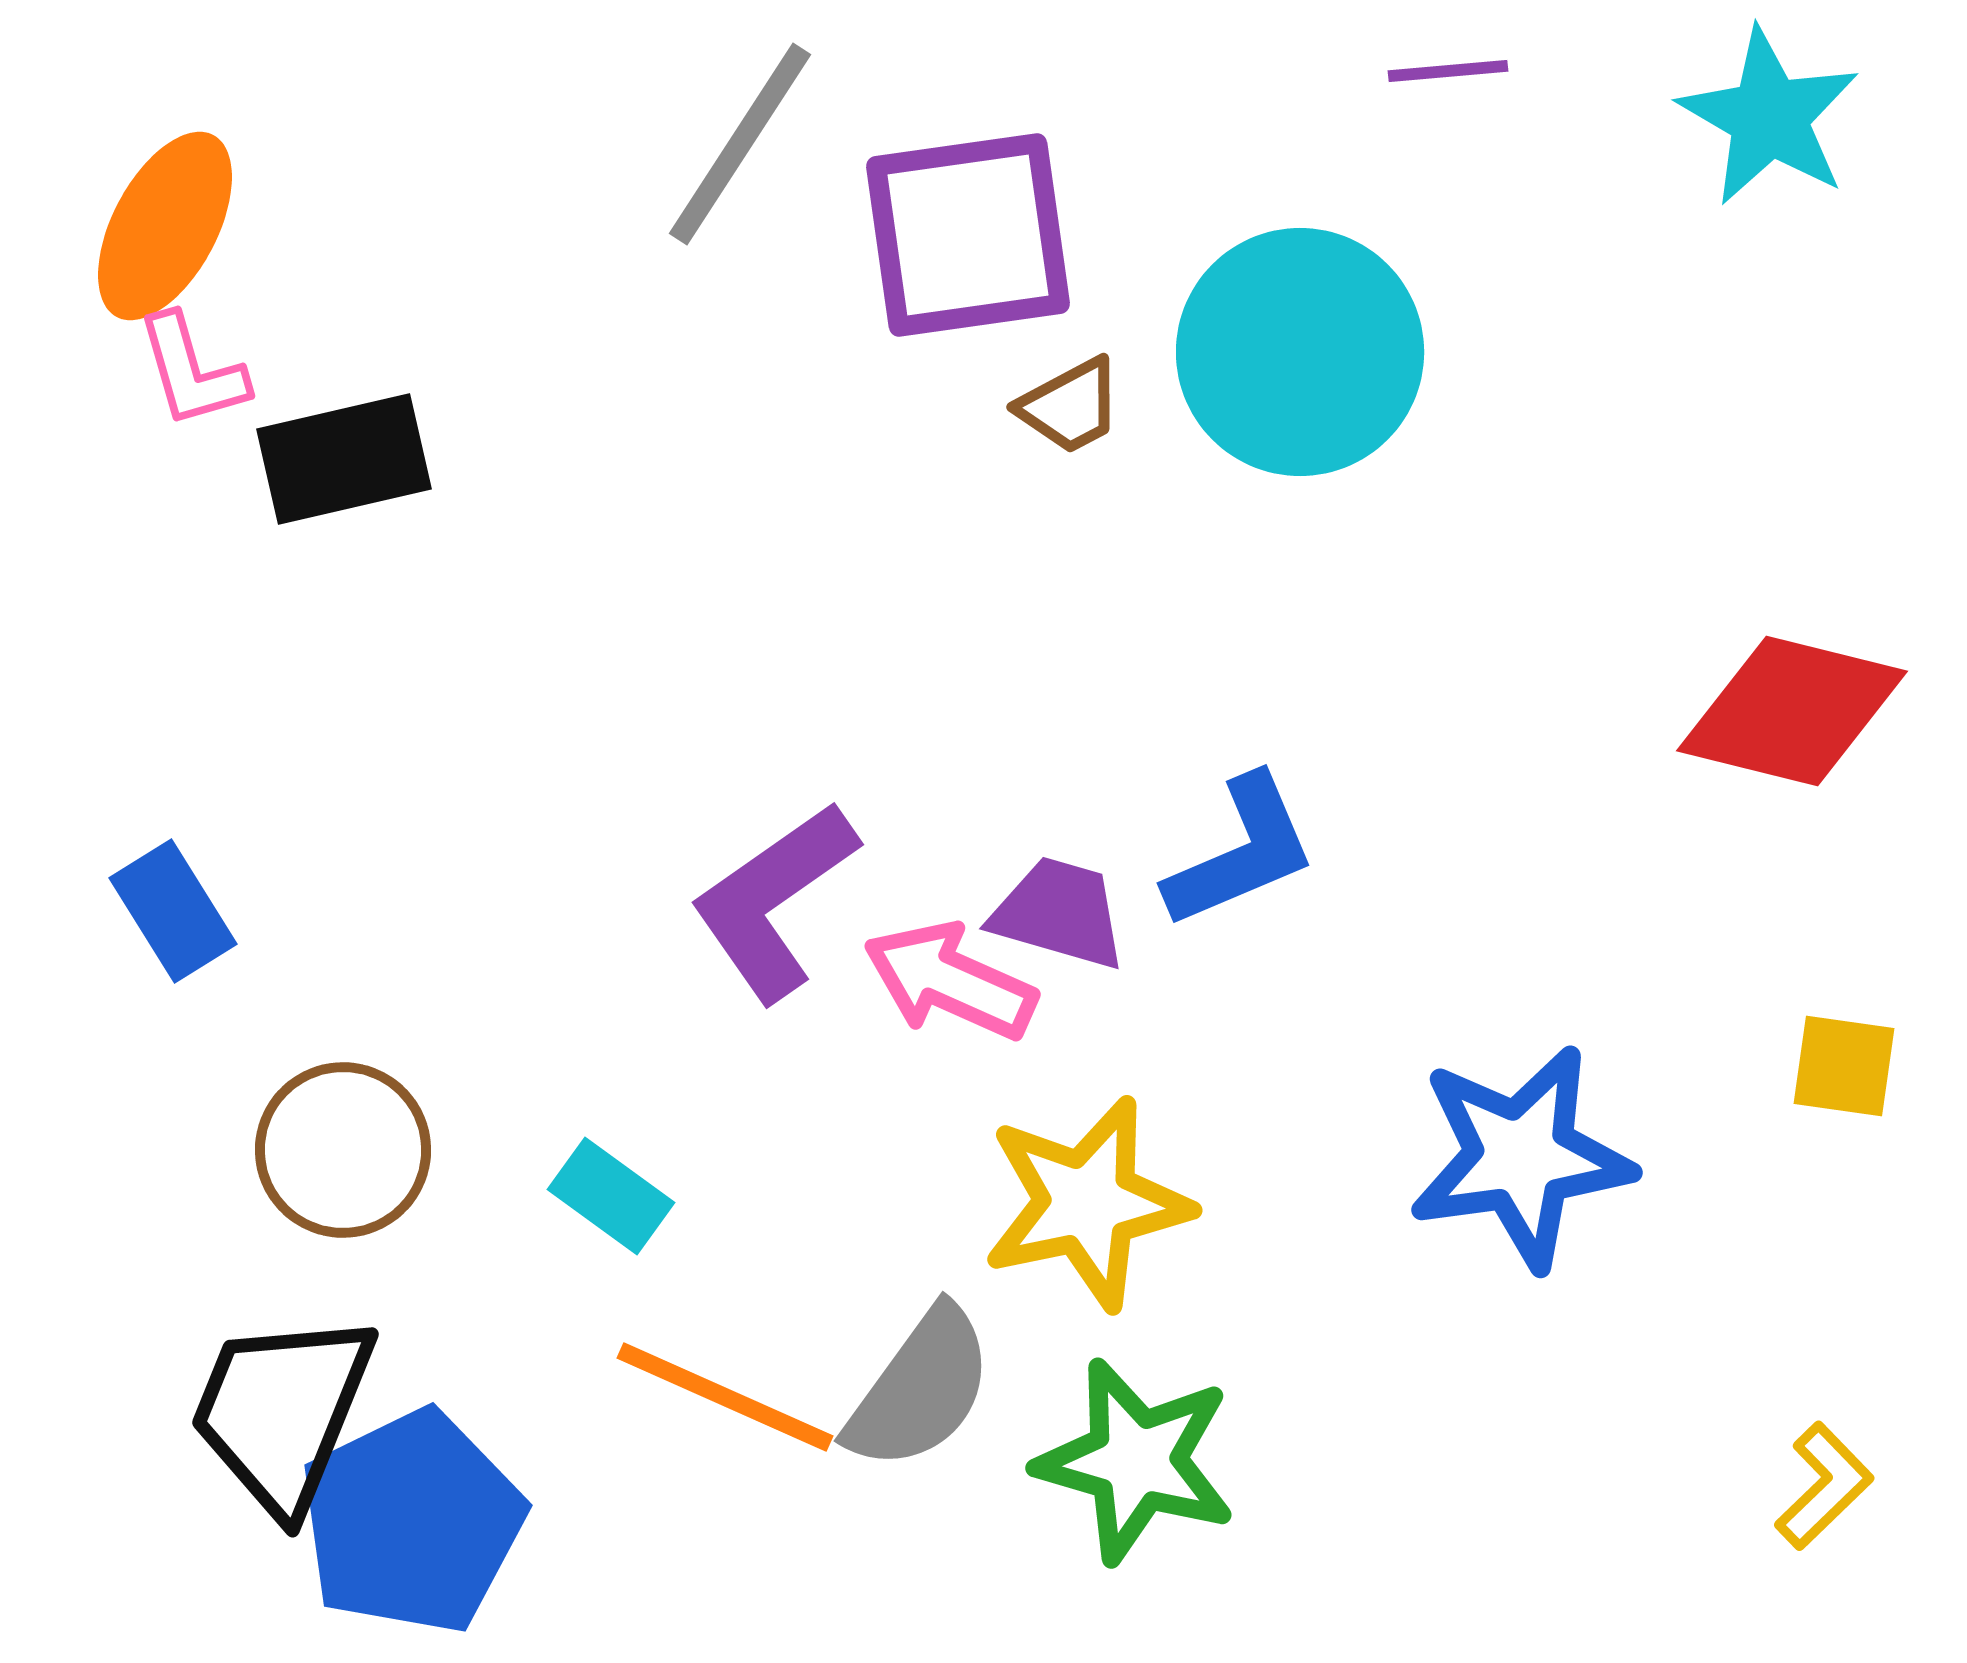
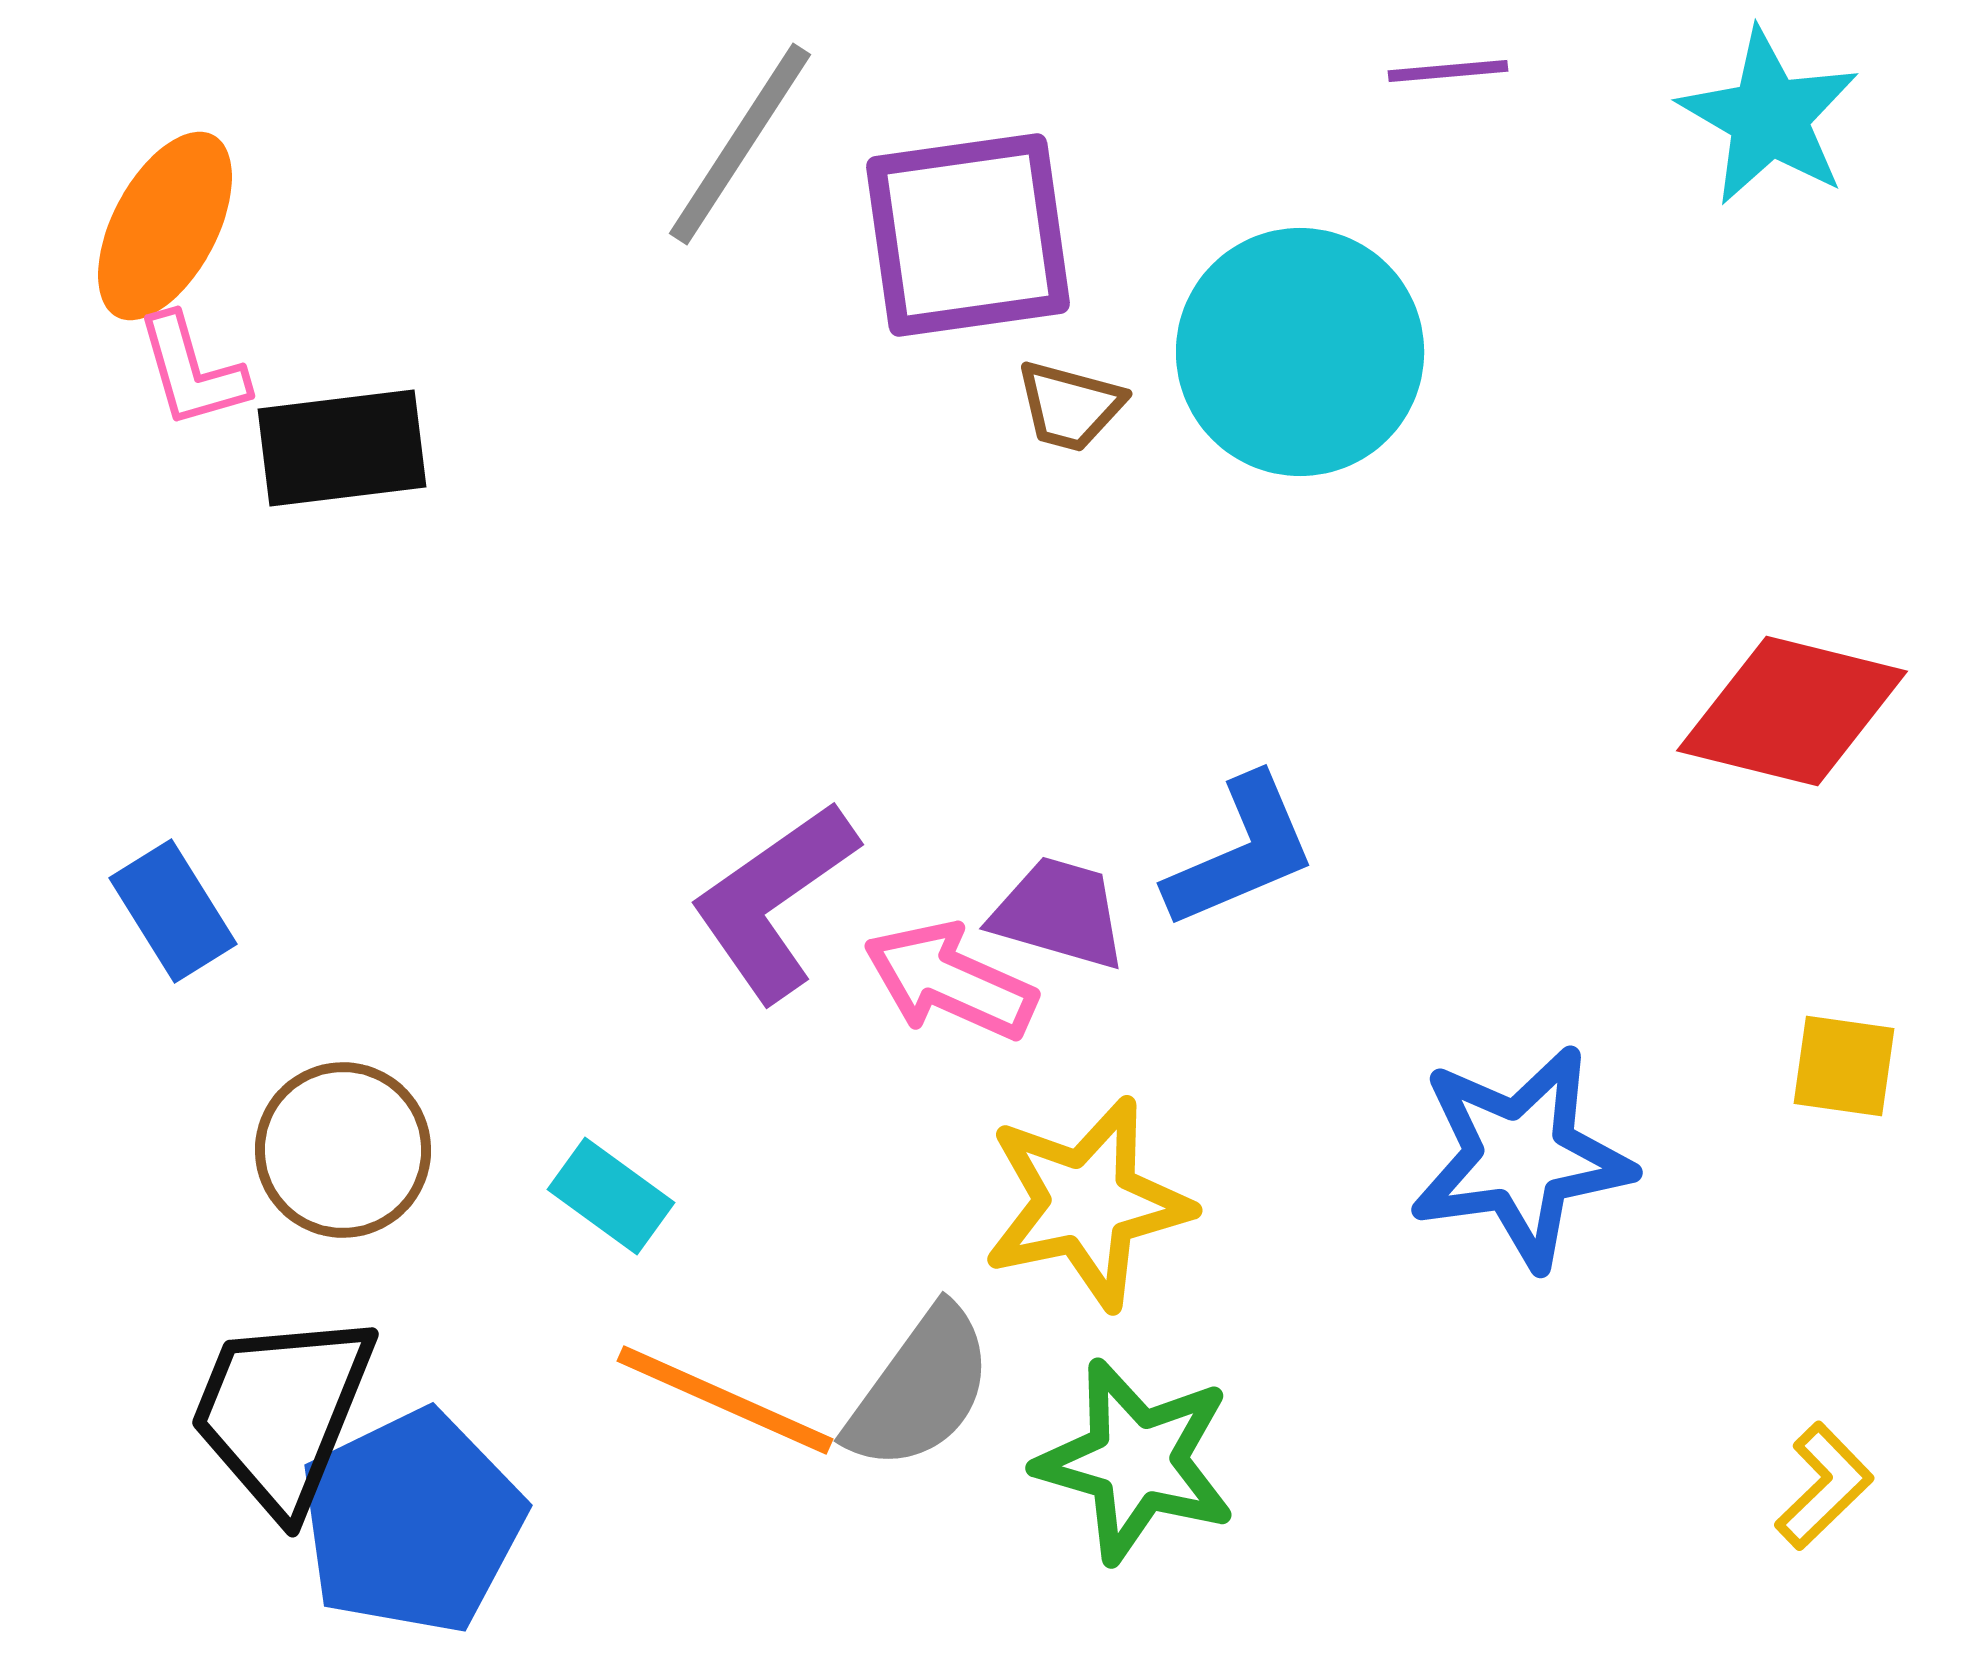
brown trapezoid: rotated 43 degrees clockwise
black rectangle: moved 2 px left, 11 px up; rotated 6 degrees clockwise
orange line: moved 3 px down
